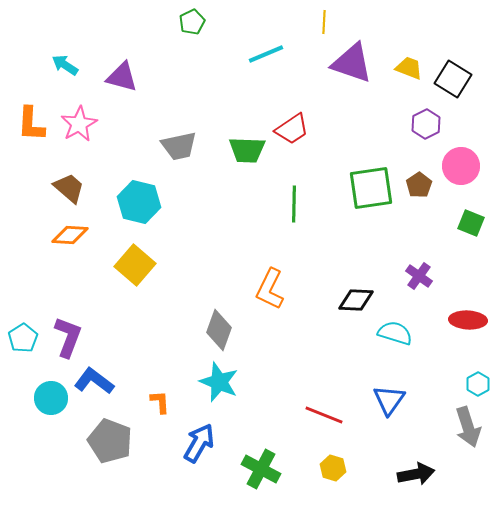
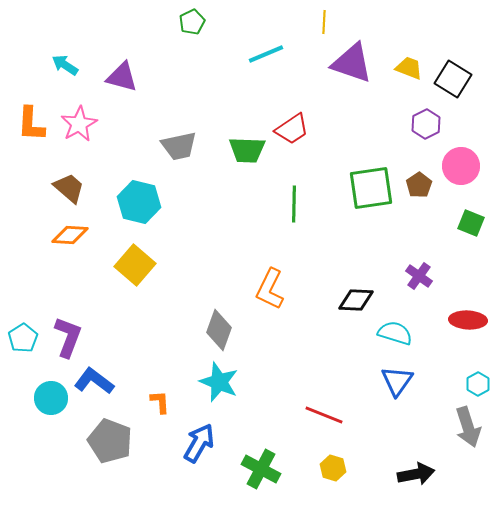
blue triangle at (389, 400): moved 8 px right, 19 px up
